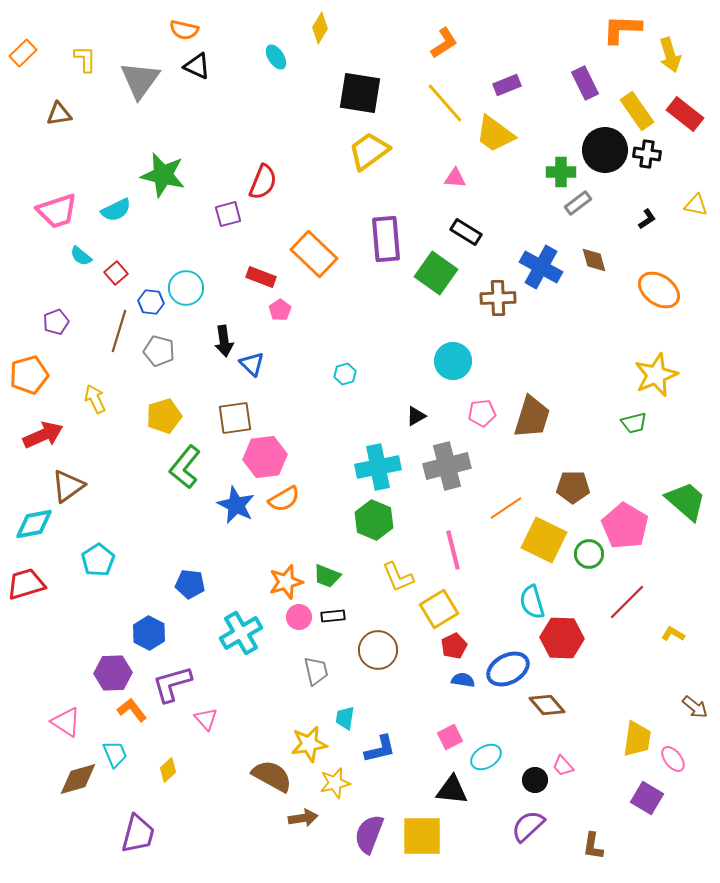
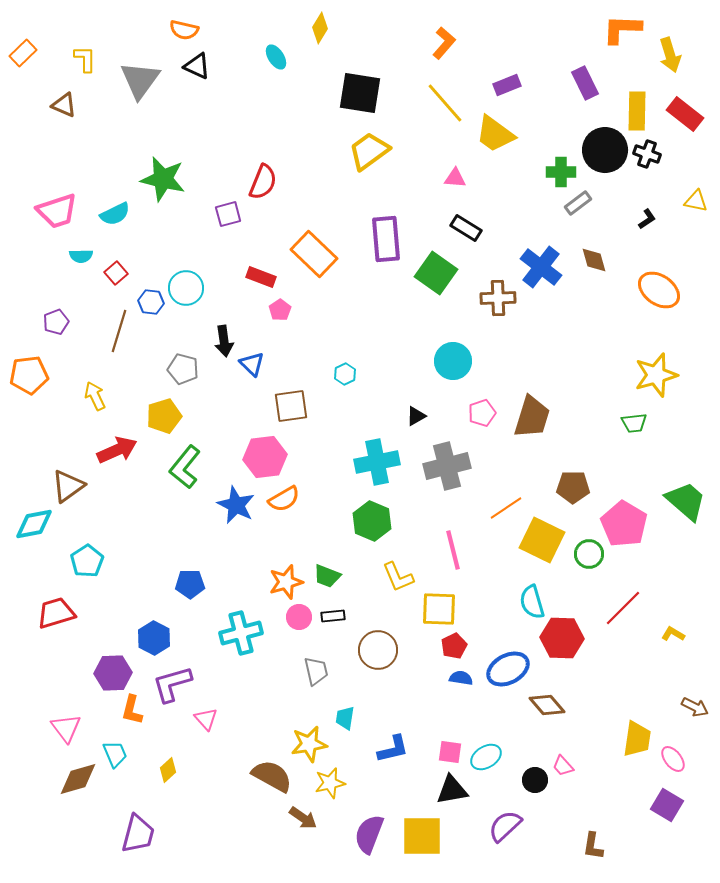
orange L-shape at (444, 43): rotated 16 degrees counterclockwise
yellow rectangle at (637, 111): rotated 36 degrees clockwise
brown triangle at (59, 114): moved 5 px right, 9 px up; rotated 32 degrees clockwise
black cross at (647, 154): rotated 12 degrees clockwise
green star at (163, 175): moved 4 px down
yellow triangle at (696, 205): moved 4 px up
cyan semicircle at (116, 210): moved 1 px left, 4 px down
black rectangle at (466, 232): moved 4 px up
cyan semicircle at (81, 256): rotated 40 degrees counterclockwise
blue cross at (541, 267): rotated 9 degrees clockwise
gray pentagon at (159, 351): moved 24 px right, 18 px down
cyan hexagon at (345, 374): rotated 10 degrees counterclockwise
orange pentagon at (29, 375): rotated 9 degrees clockwise
yellow star at (656, 375): rotated 6 degrees clockwise
yellow arrow at (95, 399): moved 3 px up
pink pentagon at (482, 413): rotated 12 degrees counterclockwise
brown square at (235, 418): moved 56 px right, 12 px up
green trapezoid at (634, 423): rotated 8 degrees clockwise
red arrow at (43, 435): moved 74 px right, 15 px down
cyan cross at (378, 467): moved 1 px left, 5 px up
green hexagon at (374, 520): moved 2 px left, 1 px down
pink pentagon at (625, 526): moved 1 px left, 2 px up
yellow square at (544, 540): moved 2 px left
cyan pentagon at (98, 560): moved 11 px left, 1 px down
red trapezoid at (26, 584): moved 30 px right, 29 px down
blue pentagon at (190, 584): rotated 8 degrees counterclockwise
red line at (627, 602): moved 4 px left, 6 px down
yellow square at (439, 609): rotated 33 degrees clockwise
blue hexagon at (149, 633): moved 5 px right, 5 px down
cyan cross at (241, 633): rotated 15 degrees clockwise
blue semicircle at (463, 680): moved 2 px left, 2 px up
brown arrow at (695, 707): rotated 12 degrees counterclockwise
orange L-shape at (132, 710): rotated 128 degrees counterclockwise
pink triangle at (66, 722): moved 6 px down; rotated 20 degrees clockwise
pink square at (450, 737): moved 15 px down; rotated 35 degrees clockwise
blue L-shape at (380, 749): moved 13 px right
yellow star at (335, 783): moved 5 px left
black triangle at (452, 790): rotated 16 degrees counterclockwise
purple square at (647, 798): moved 20 px right, 7 px down
brown arrow at (303, 818): rotated 44 degrees clockwise
purple semicircle at (528, 826): moved 23 px left
